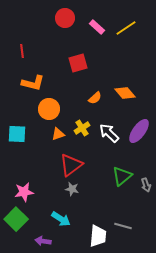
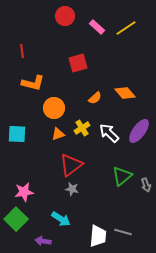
red circle: moved 2 px up
orange circle: moved 5 px right, 1 px up
gray line: moved 6 px down
